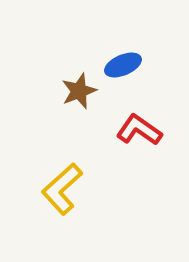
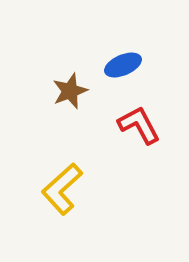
brown star: moved 9 px left
red L-shape: moved 5 px up; rotated 27 degrees clockwise
